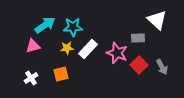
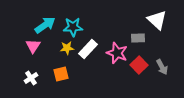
pink triangle: rotated 42 degrees counterclockwise
